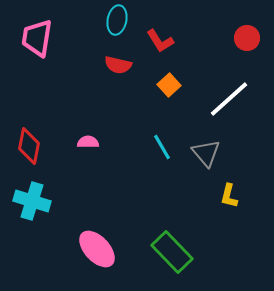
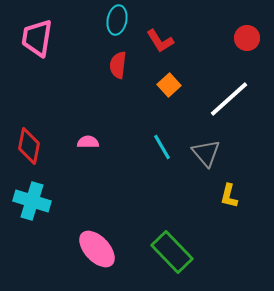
red semicircle: rotated 84 degrees clockwise
